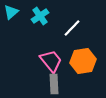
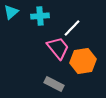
cyan cross: rotated 30 degrees clockwise
pink trapezoid: moved 7 px right, 13 px up
gray rectangle: rotated 60 degrees counterclockwise
